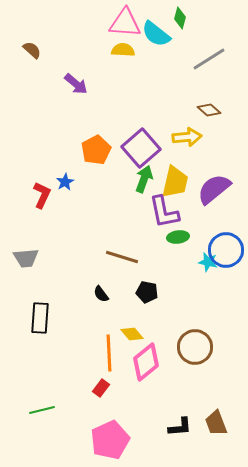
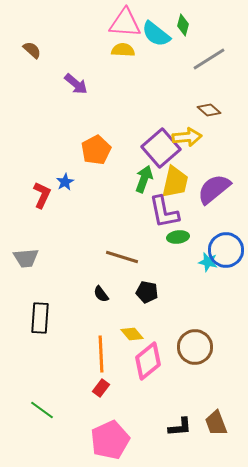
green diamond: moved 3 px right, 7 px down
purple square: moved 20 px right
orange line: moved 8 px left, 1 px down
pink diamond: moved 2 px right, 1 px up
green line: rotated 50 degrees clockwise
